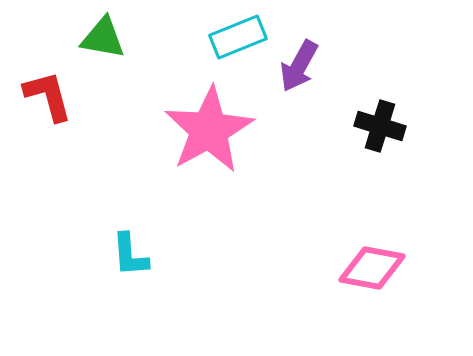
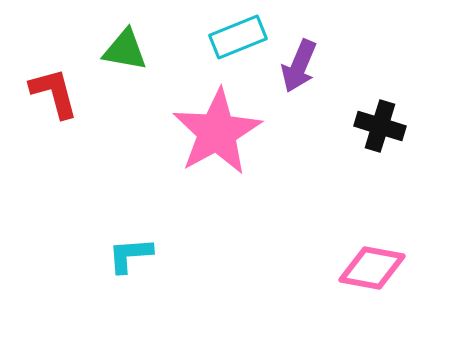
green triangle: moved 22 px right, 12 px down
purple arrow: rotated 6 degrees counterclockwise
red L-shape: moved 6 px right, 3 px up
pink star: moved 8 px right, 2 px down
cyan L-shape: rotated 90 degrees clockwise
